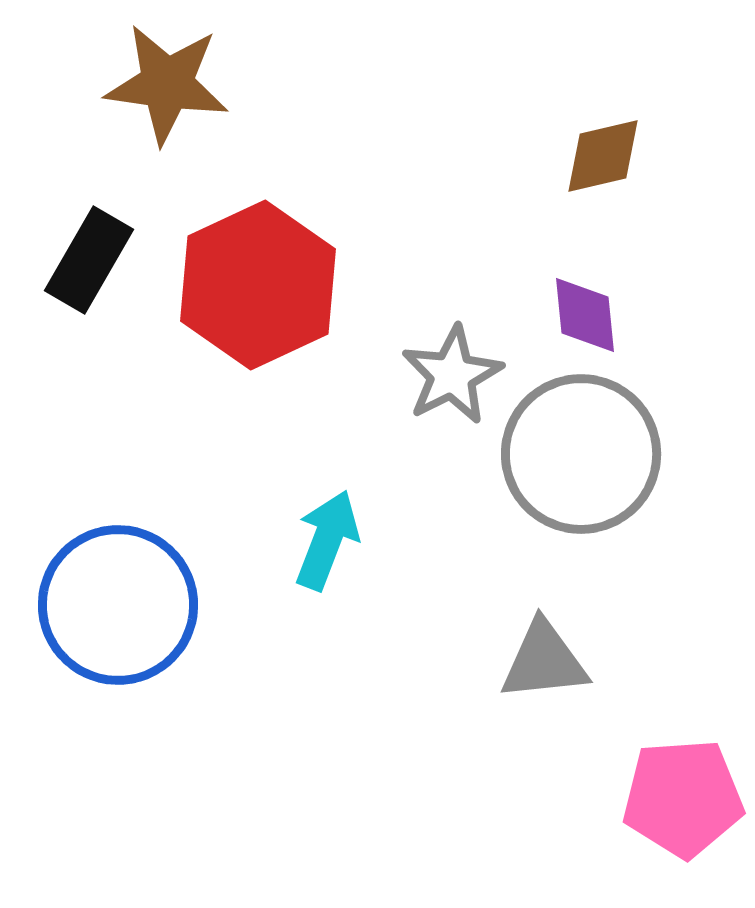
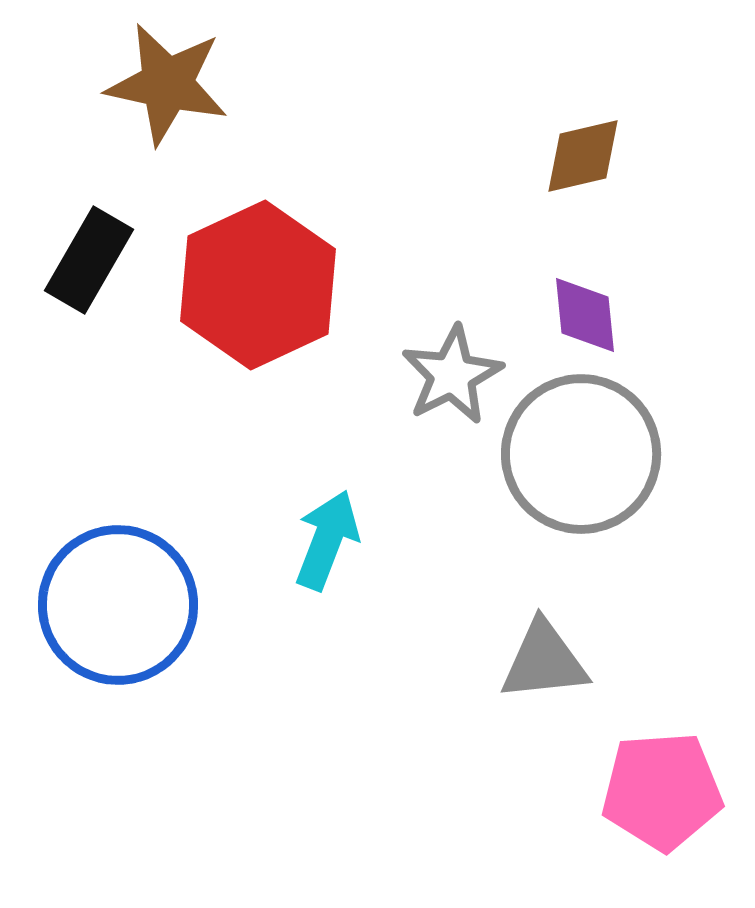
brown star: rotated 4 degrees clockwise
brown diamond: moved 20 px left
pink pentagon: moved 21 px left, 7 px up
